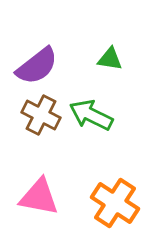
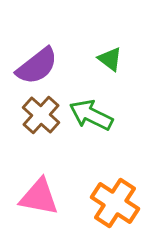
green triangle: rotated 28 degrees clockwise
brown cross: rotated 15 degrees clockwise
